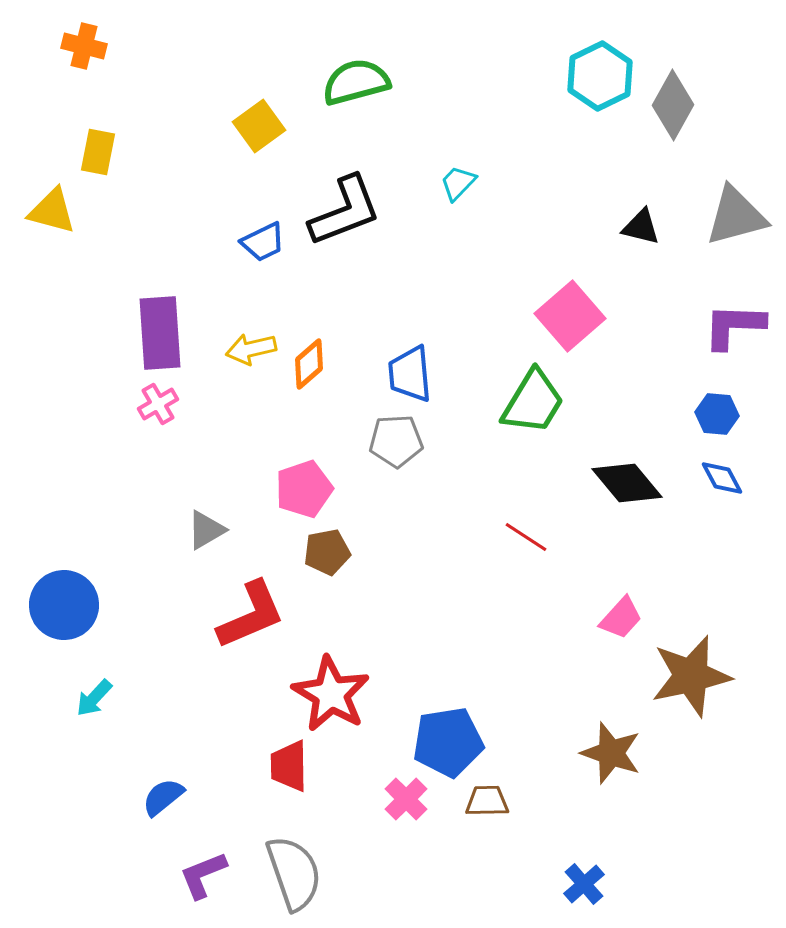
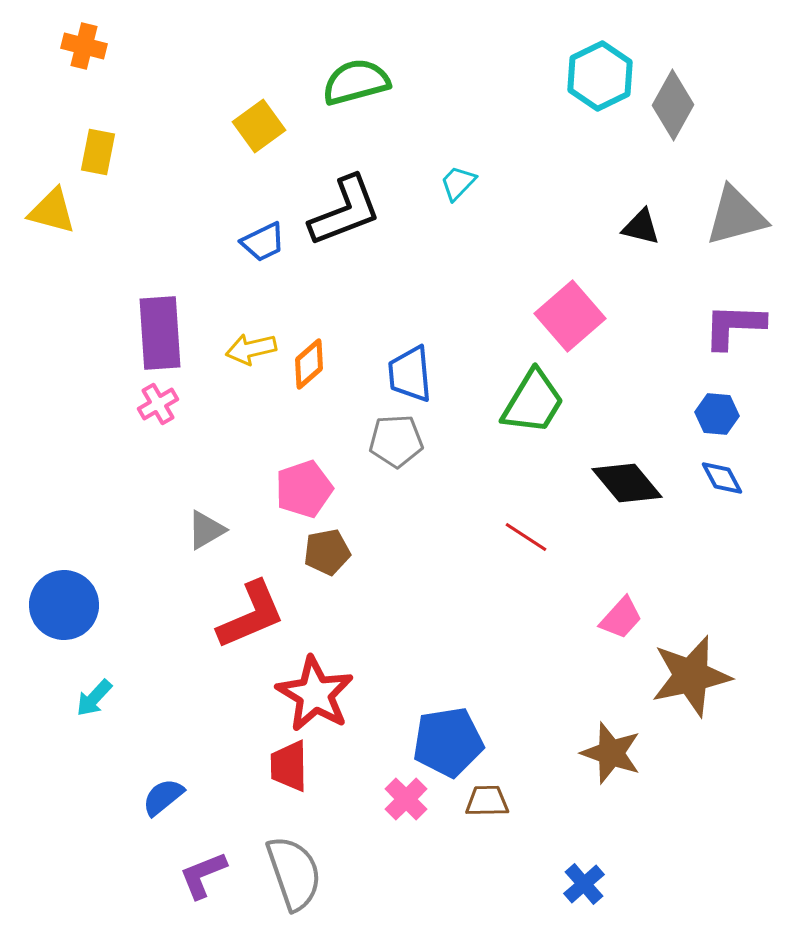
red star at (331, 694): moved 16 px left
